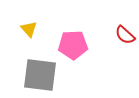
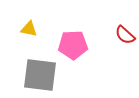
yellow triangle: rotated 36 degrees counterclockwise
